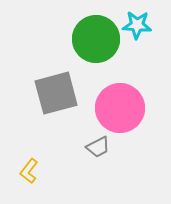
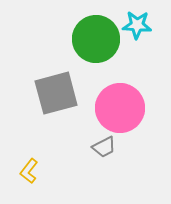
gray trapezoid: moved 6 px right
